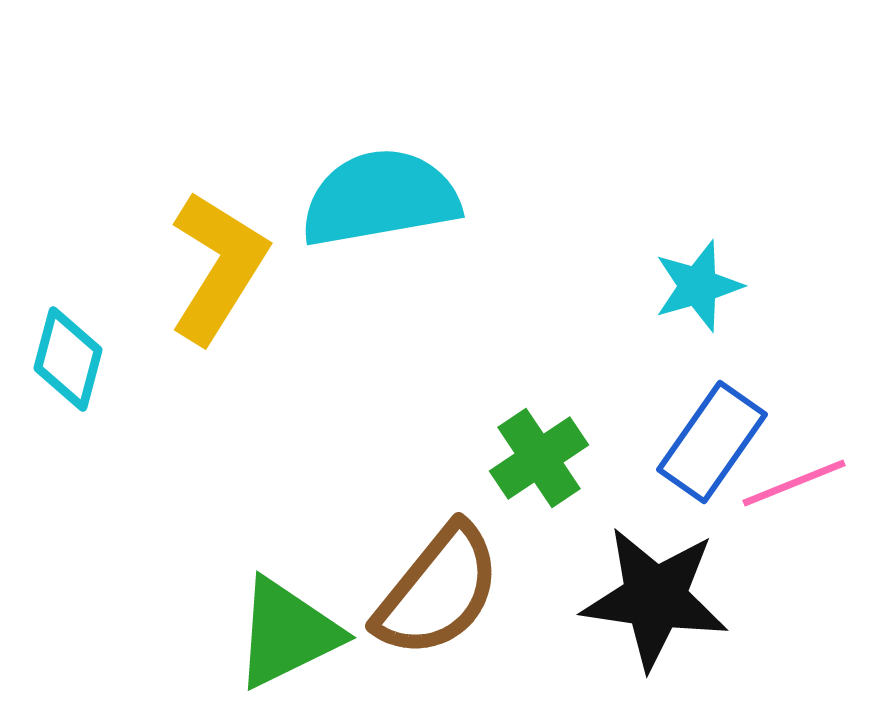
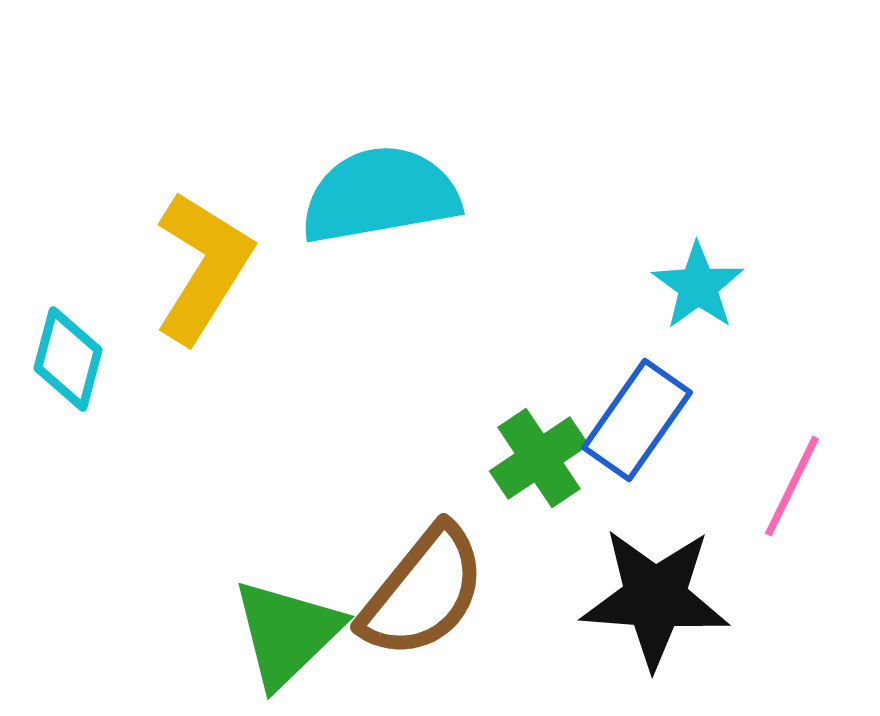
cyan semicircle: moved 3 px up
yellow L-shape: moved 15 px left
cyan star: rotated 20 degrees counterclockwise
blue rectangle: moved 75 px left, 22 px up
pink line: moved 2 px left, 3 px down; rotated 42 degrees counterclockwise
brown semicircle: moved 15 px left, 1 px down
black star: rotated 4 degrees counterclockwise
green triangle: rotated 18 degrees counterclockwise
